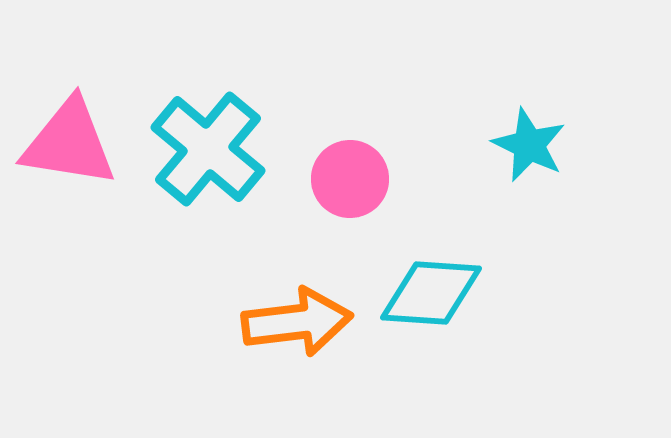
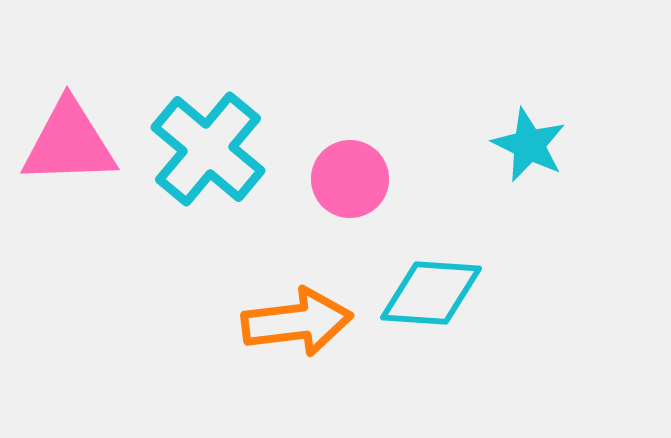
pink triangle: rotated 11 degrees counterclockwise
